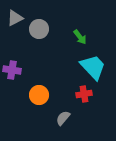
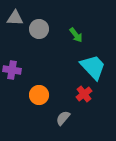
gray triangle: rotated 30 degrees clockwise
green arrow: moved 4 px left, 2 px up
red cross: rotated 28 degrees counterclockwise
